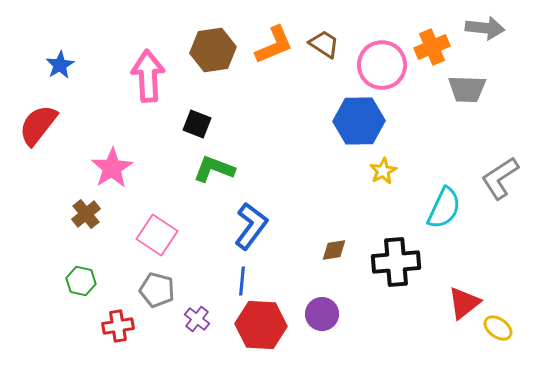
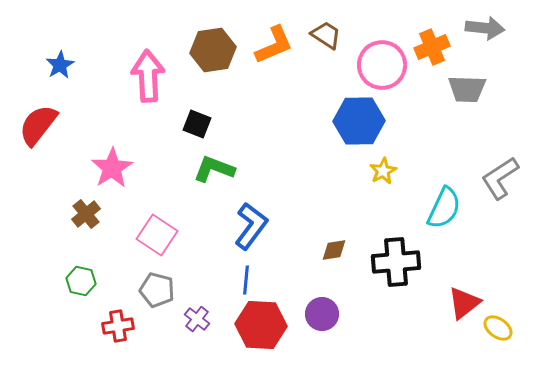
brown trapezoid: moved 2 px right, 9 px up
blue line: moved 4 px right, 1 px up
